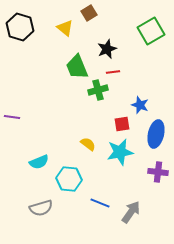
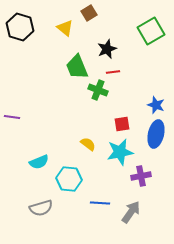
green cross: rotated 36 degrees clockwise
blue star: moved 16 px right
purple cross: moved 17 px left, 4 px down; rotated 18 degrees counterclockwise
blue line: rotated 18 degrees counterclockwise
